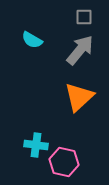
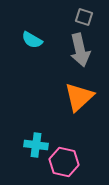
gray square: rotated 18 degrees clockwise
gray arrow: rotated 128 degrees clockwise
